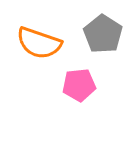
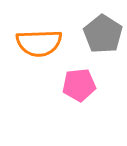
orange semicircle: rotated 21 degrees counterclockwise
